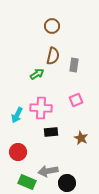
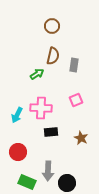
gray arrow: rotated 78 degrees counterclockwise
